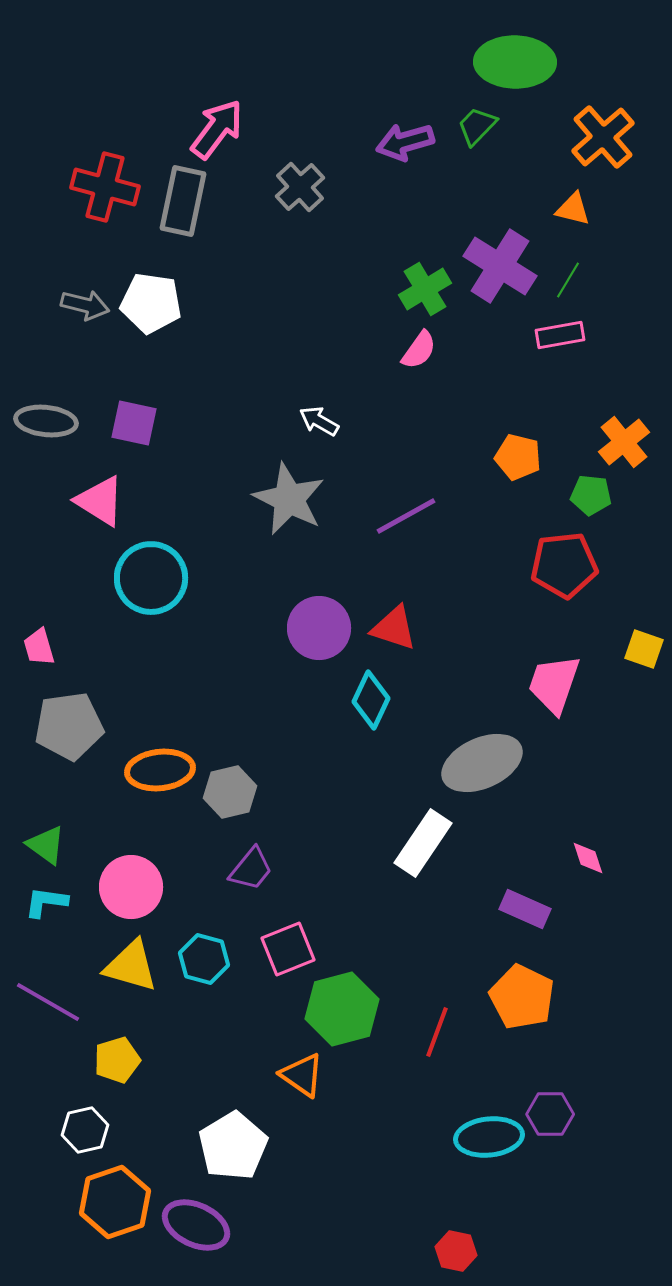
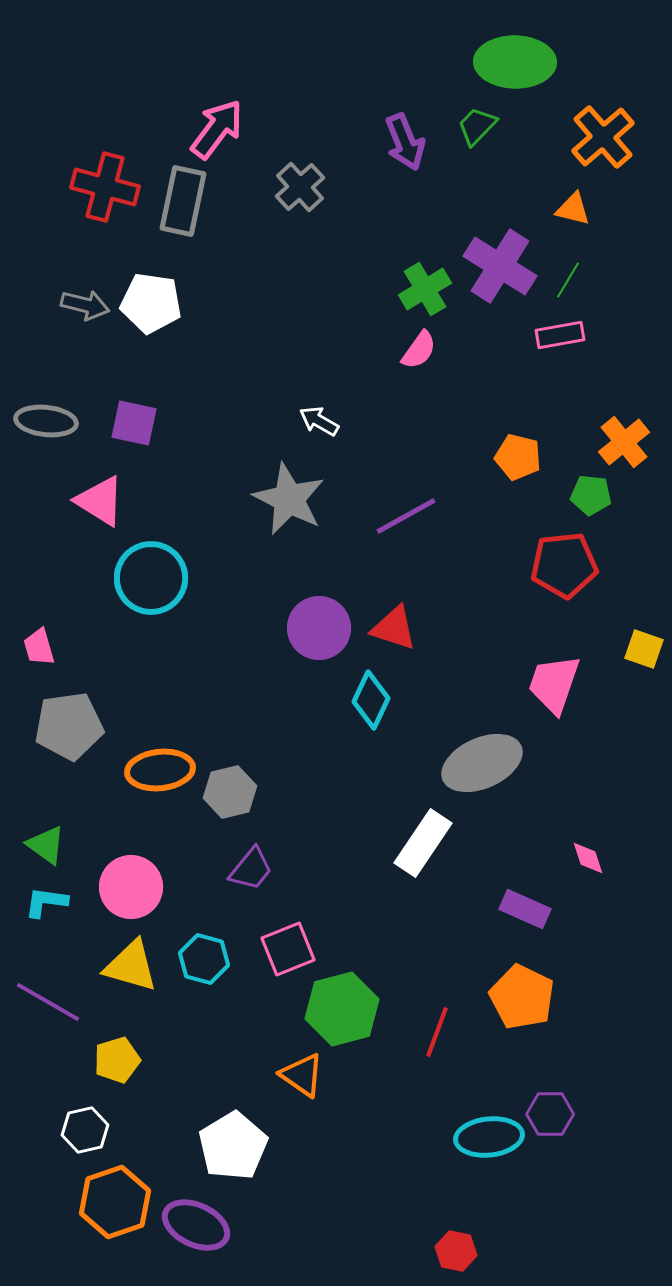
purple arrow at (405, 142): rotated 96 degrees counterclockwise
